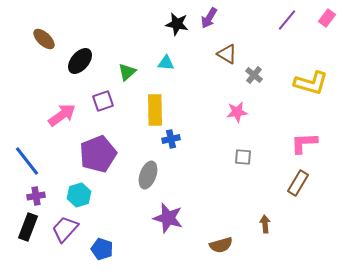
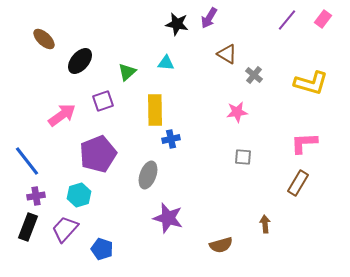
pink rectangle: moved 4 px left, 1 px down
